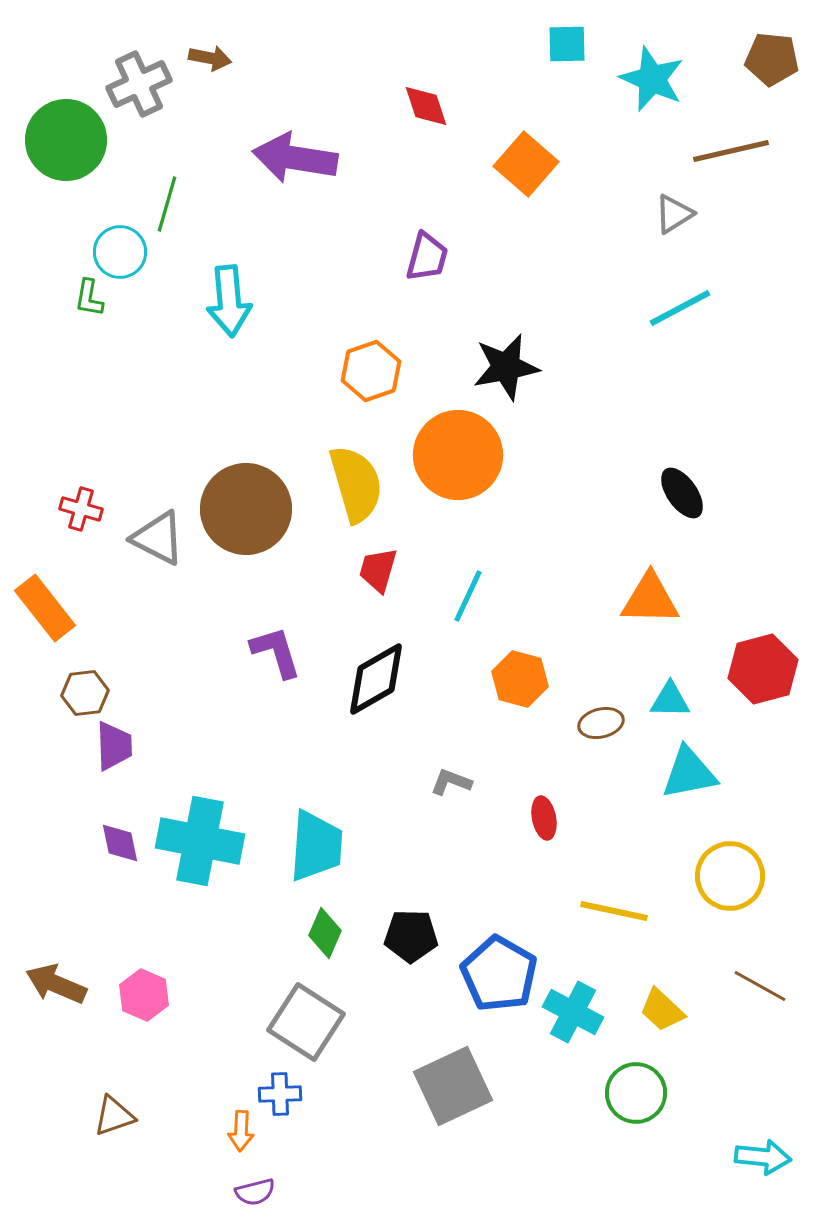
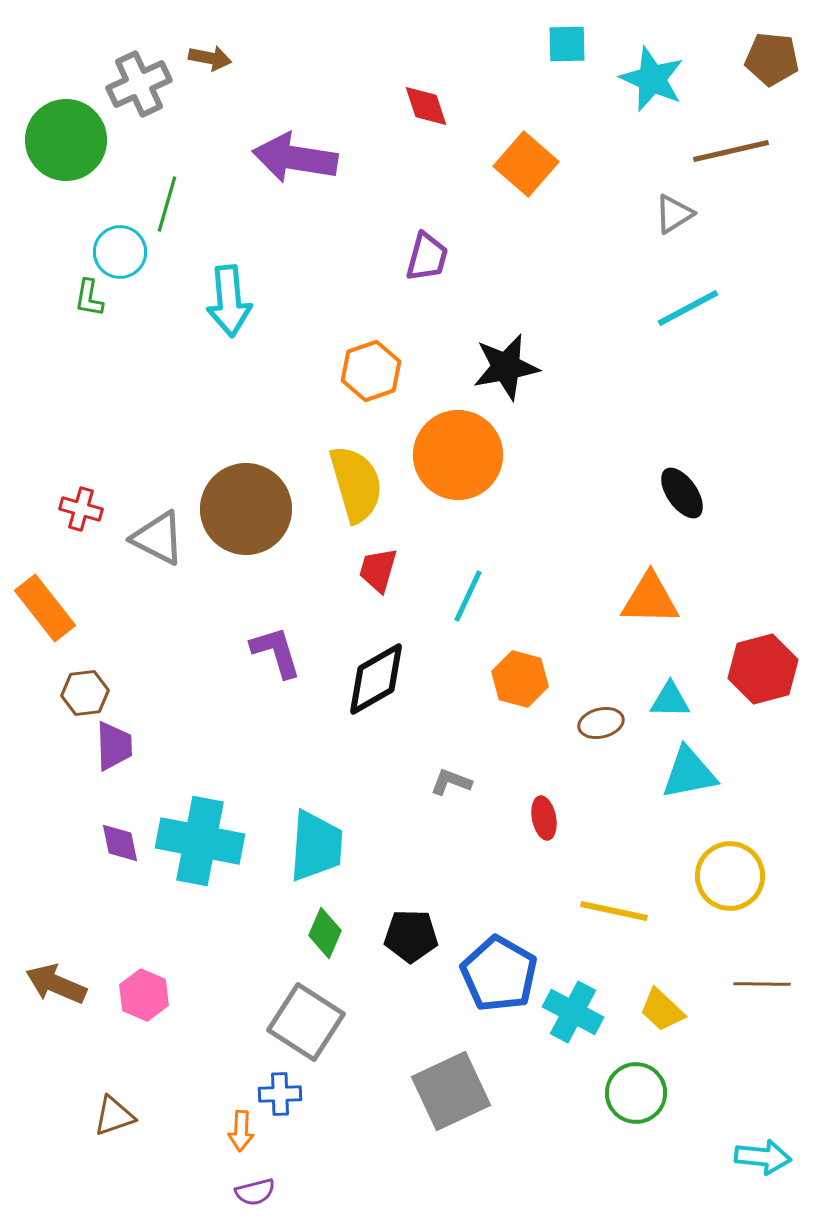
cyan line at (680, 308): moved 8 px right
brown line at (760, 986): moved 2 px right, 2 px up; rotated 28 degrees counterclockwise
gray square at (453, 1086): moved 2 px left, 5 px down
